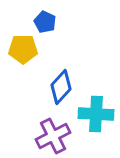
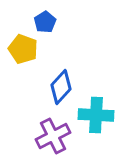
blue pentagon: rotated 15 degrees clockwise
yellow pentagon: rotated 20 degrees clockwise
cyan cross: moved 1 px down
